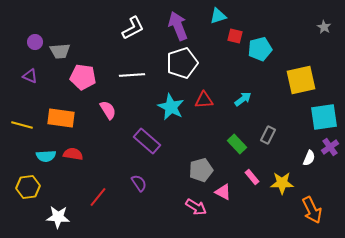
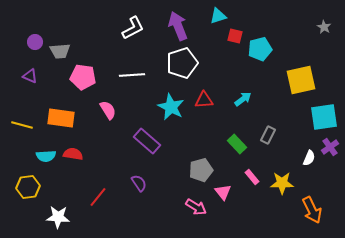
pink triangle: rotated 24 degrees clockwise
